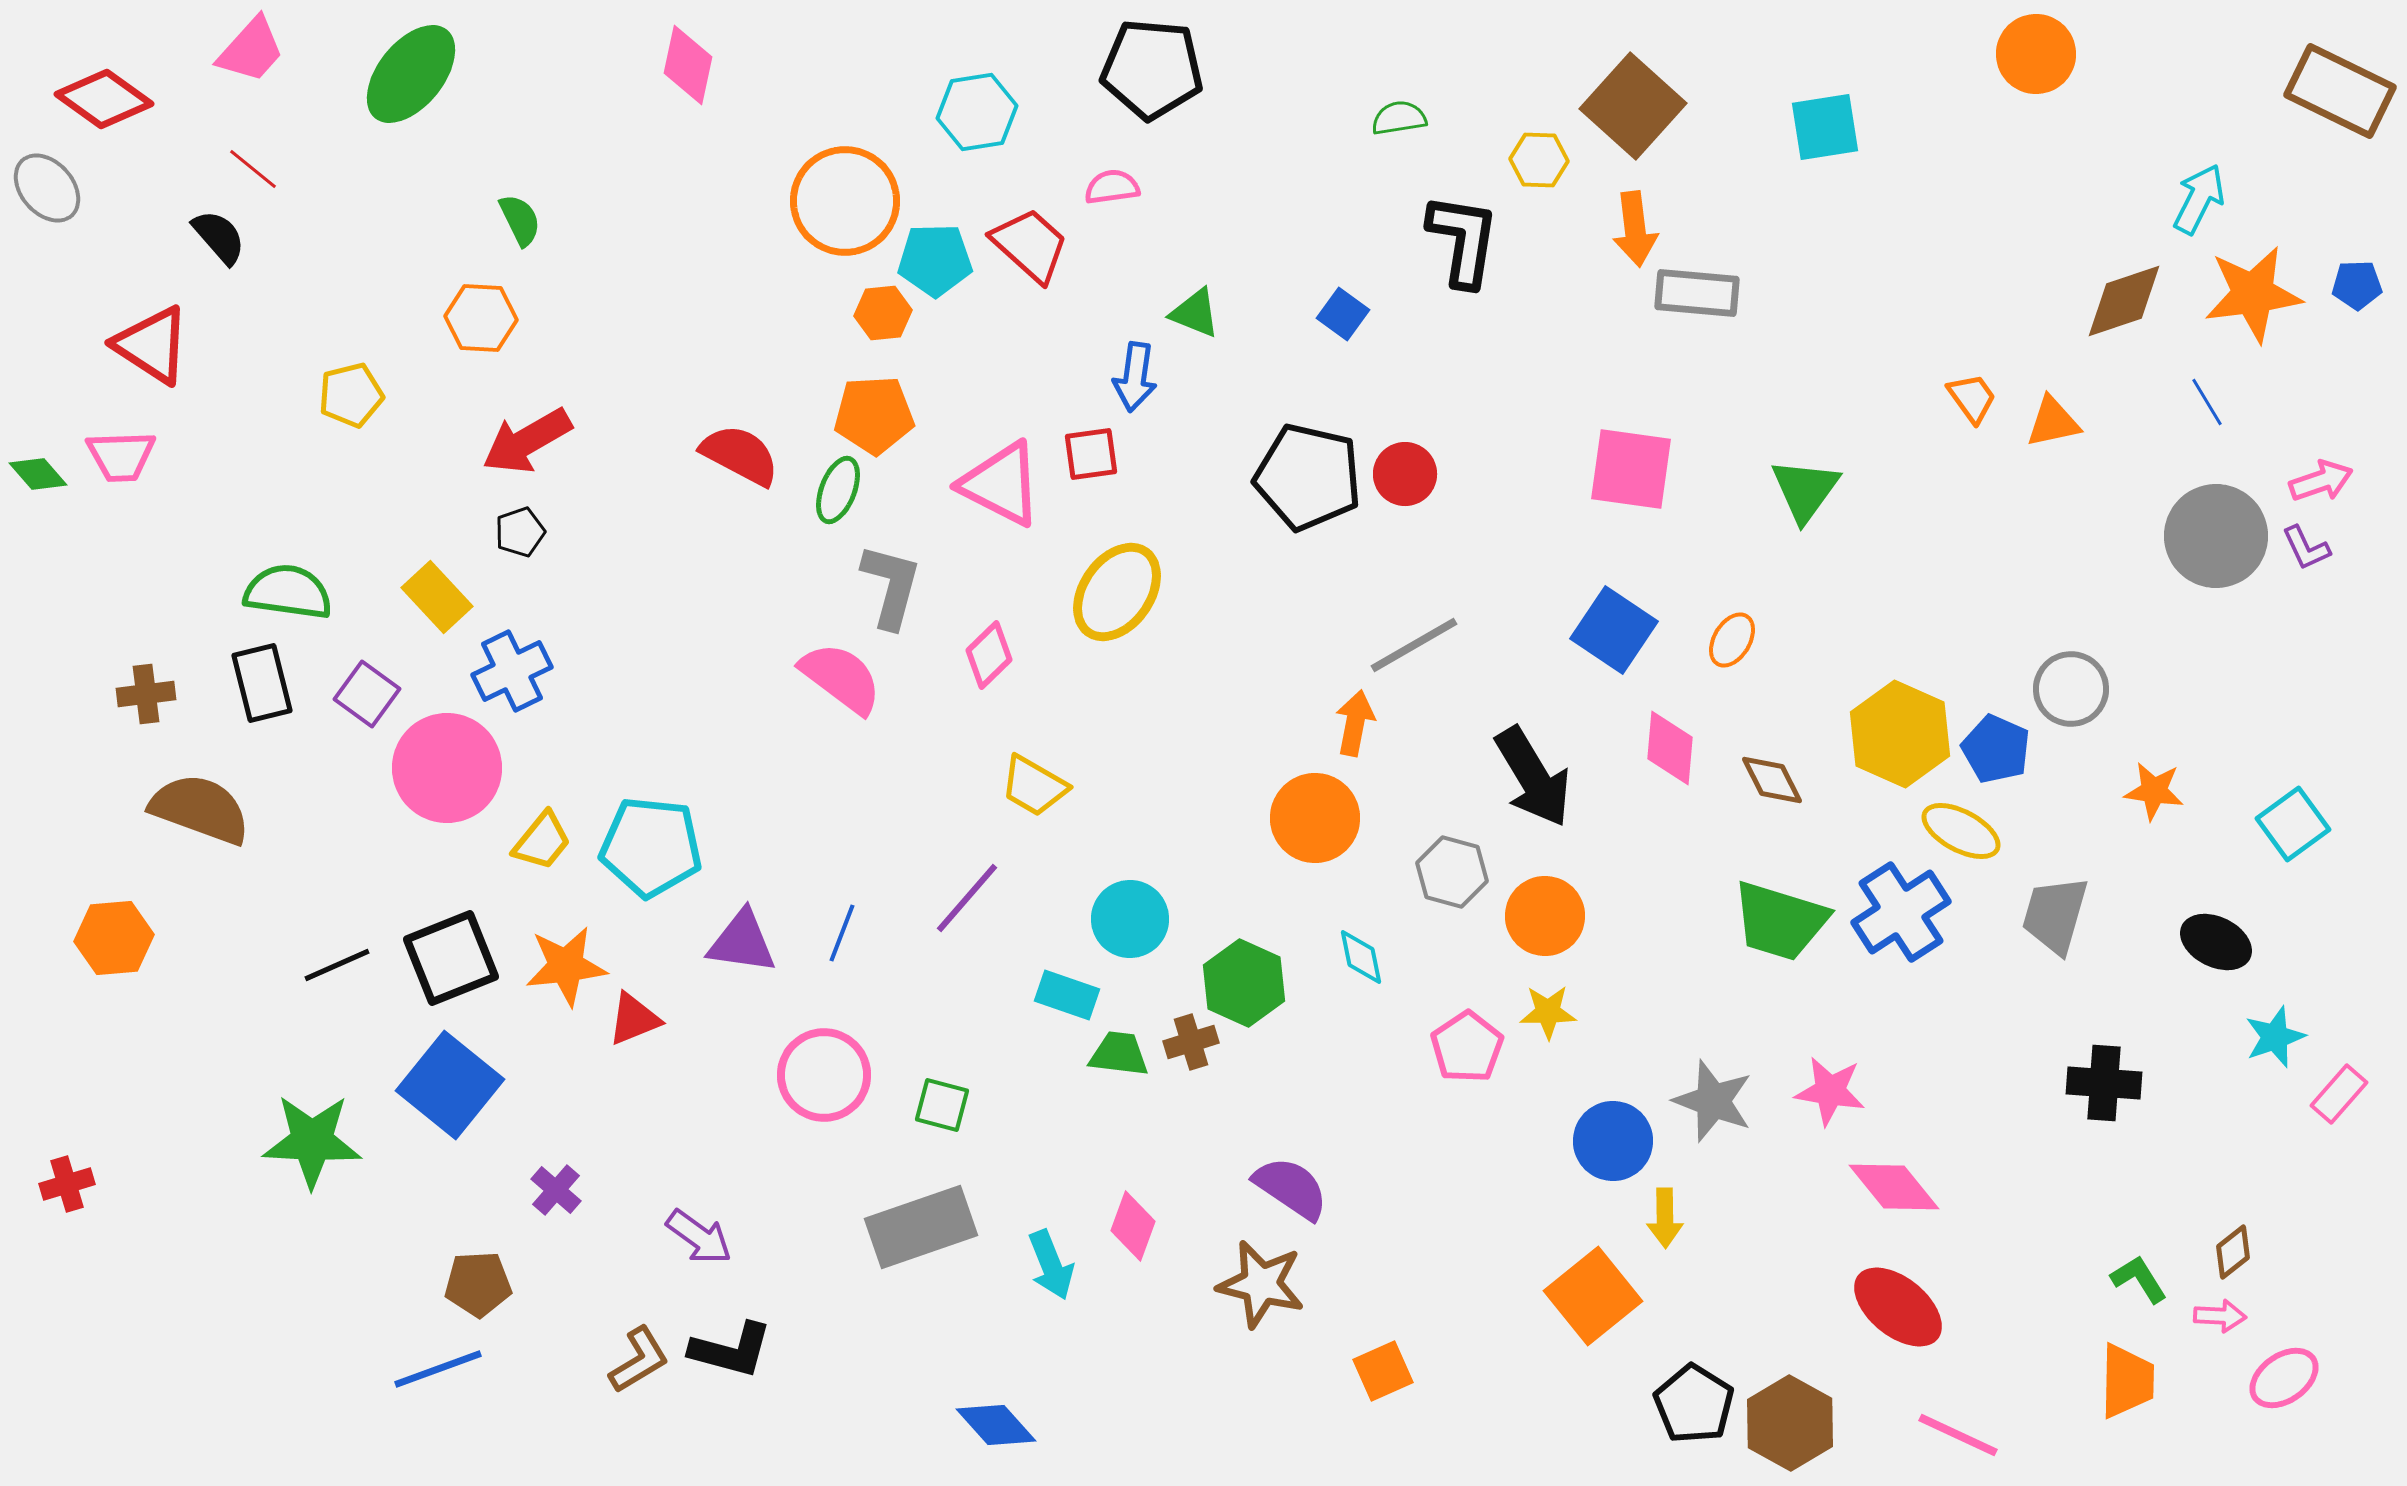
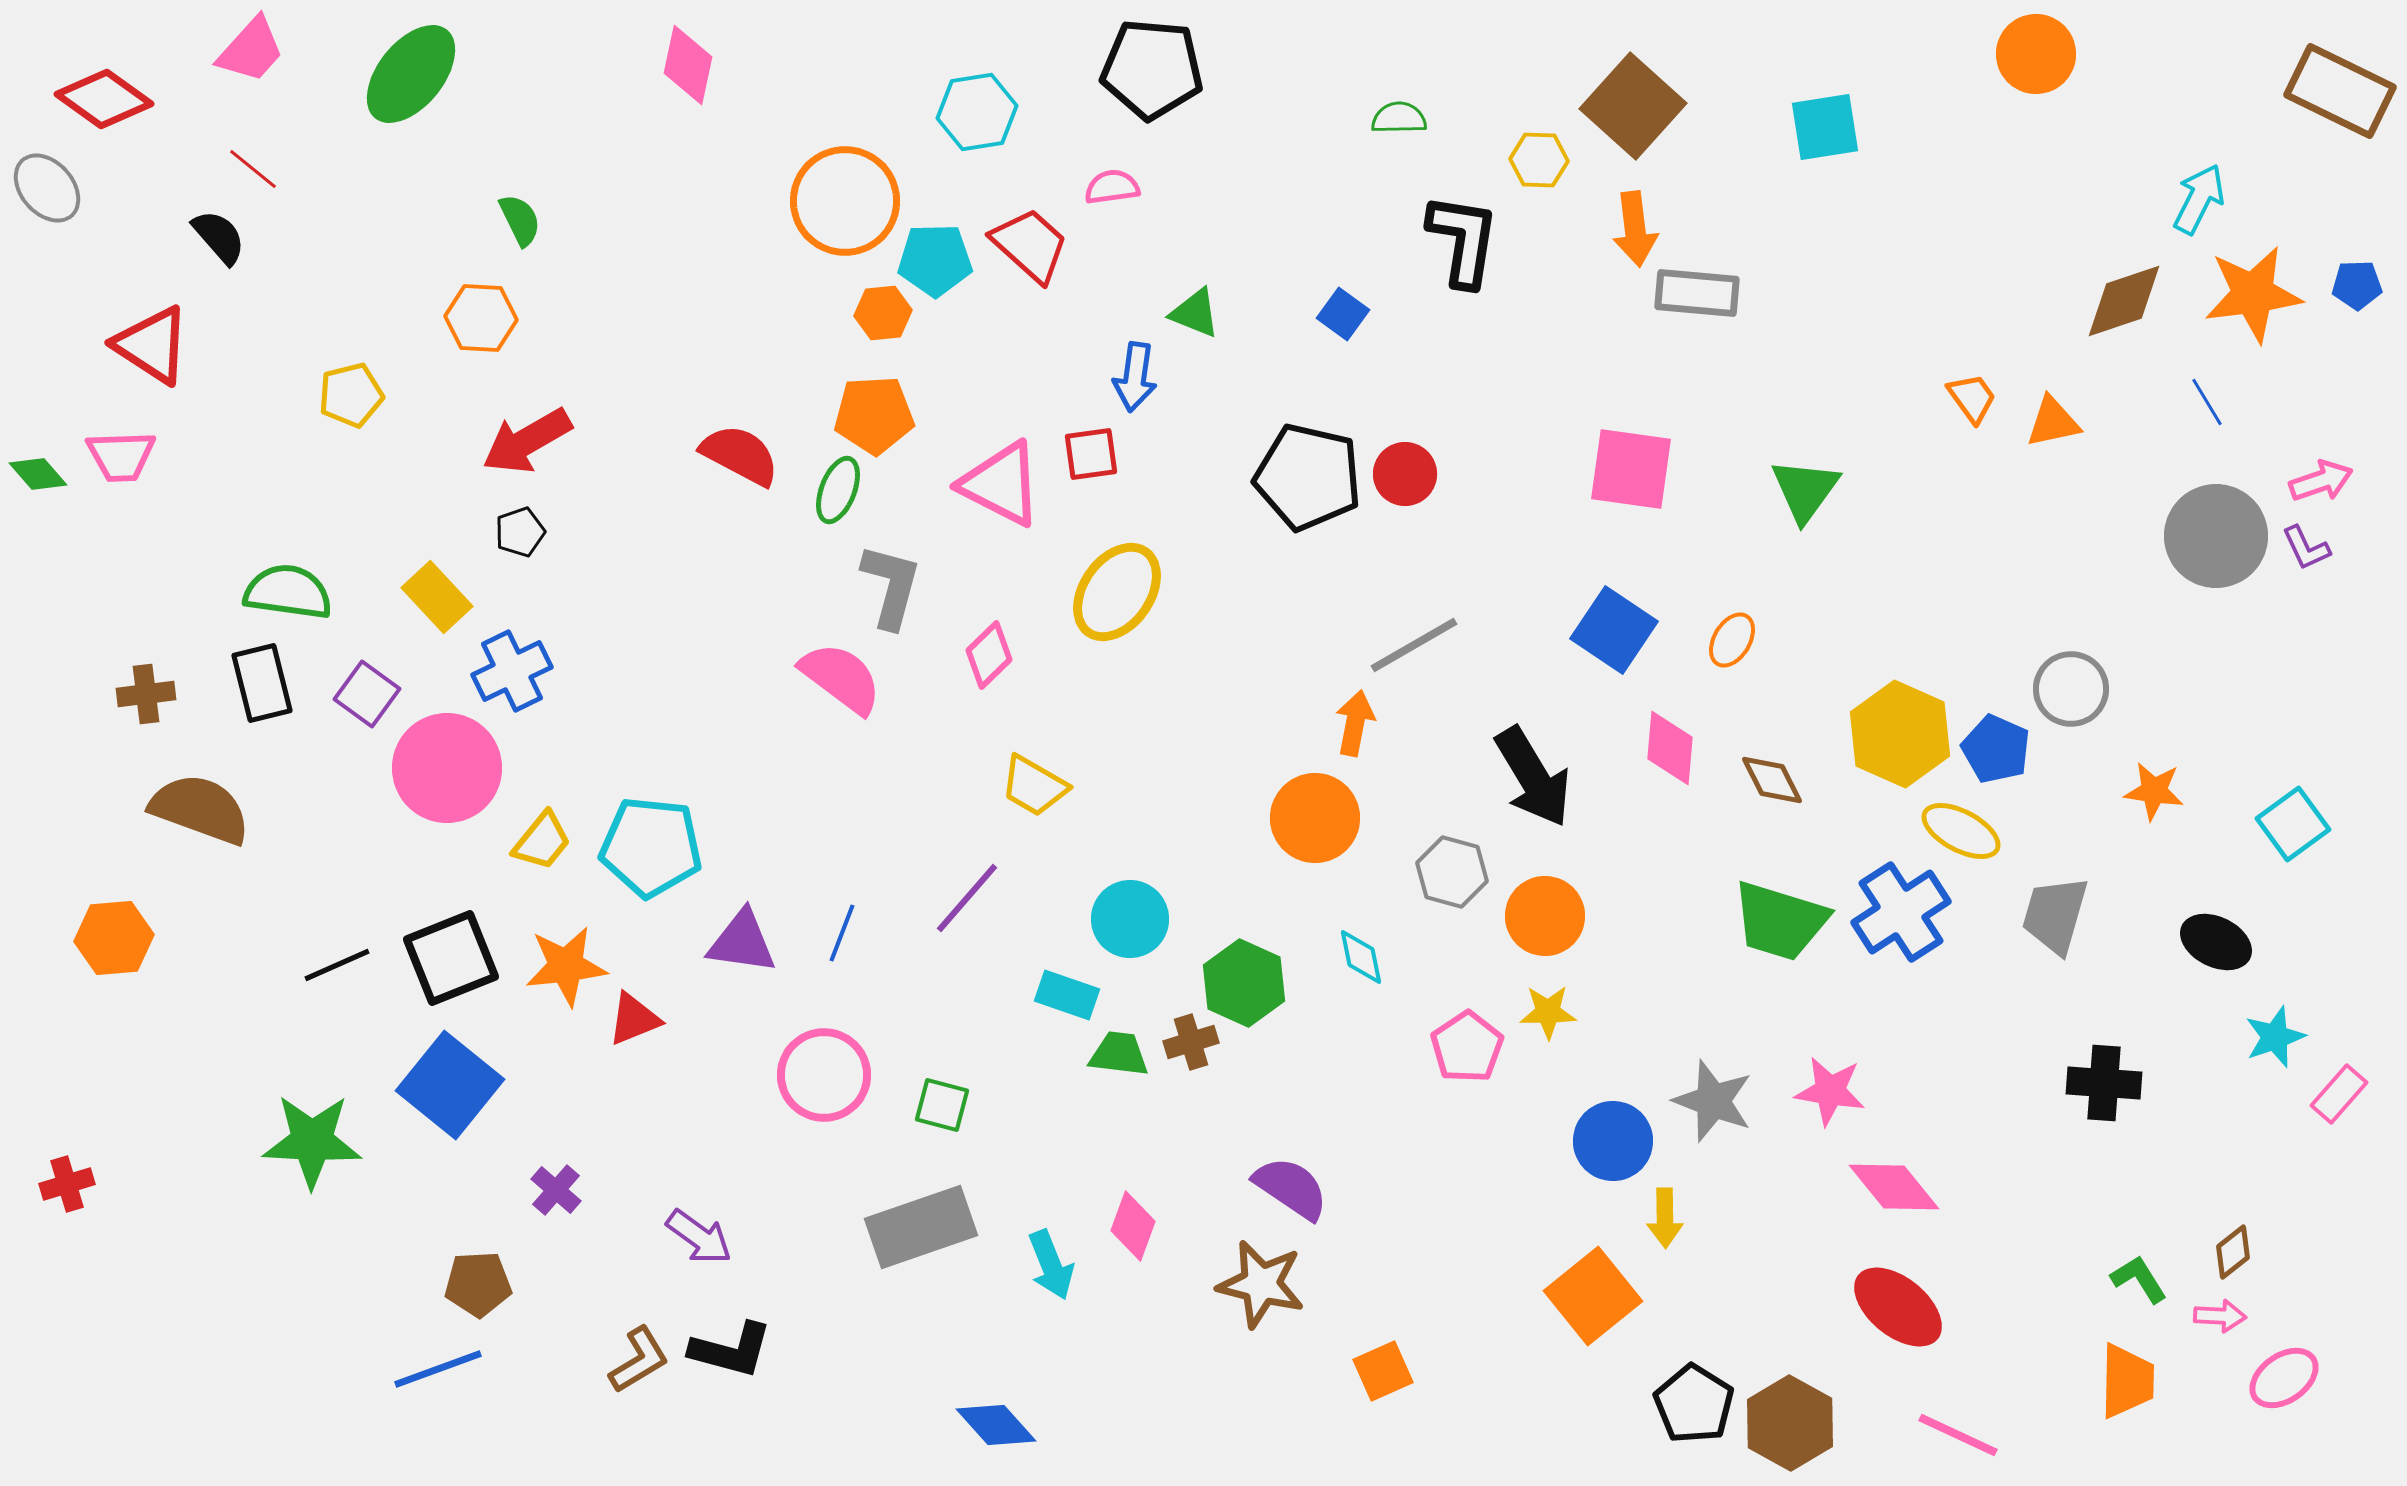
green semicircle at (1399, 118): rotated 8 degrees clockwise
